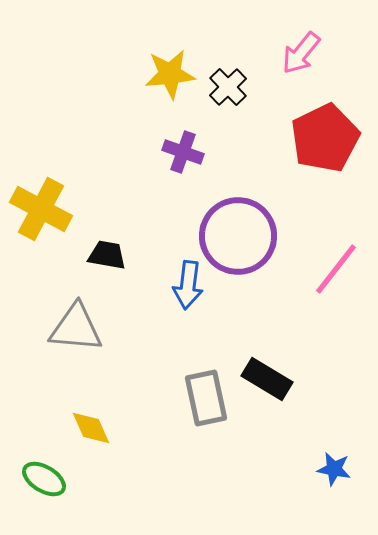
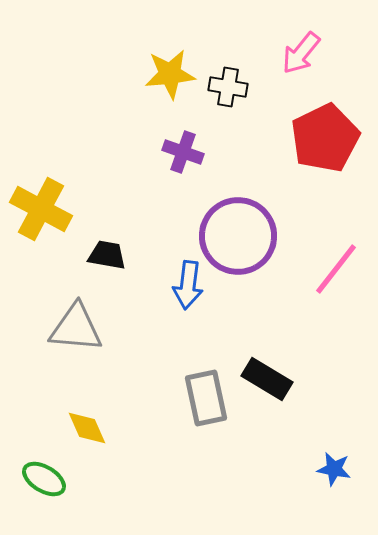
black cross: rotated 36 degrees counterclockwise
yellow diamond: moved 4 px left
